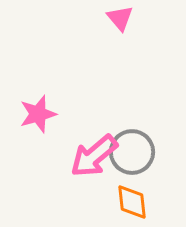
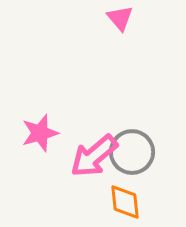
pink star: moved 2 px right, 19 px down
orange diamond: moved 7 px left
